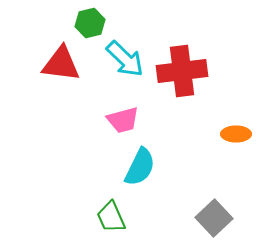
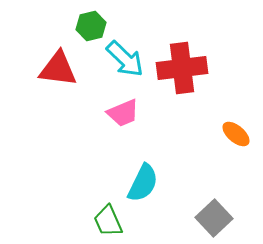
green hexagon: moved 1 px right, 3 px down
red triangle: moved 3 px left, 5 px down
red cross: moved 3 px up
pink trapezoid: moved 7 px up; rotated 8 degrees counterclockwise
orange ellipse: rotated 40 degrees clockwise
cyan semicircle: moved 3 px right, 16 px down
green trapezoid: moved 3 px left, 4 px down
